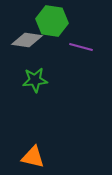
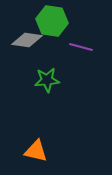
green star: moved 12 px right
orange triangle: moved 3 px right, 6 px up
